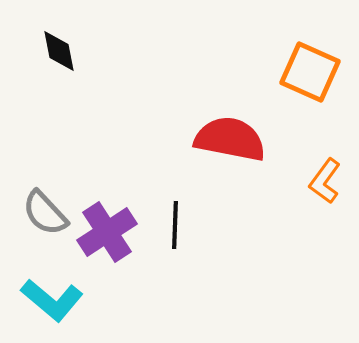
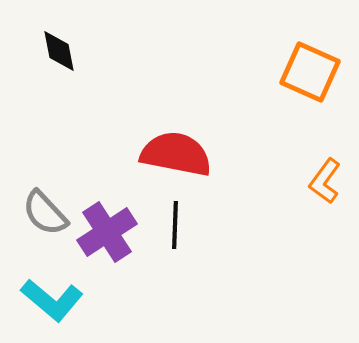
red semicircle: moved 54 px left, 15 px down
